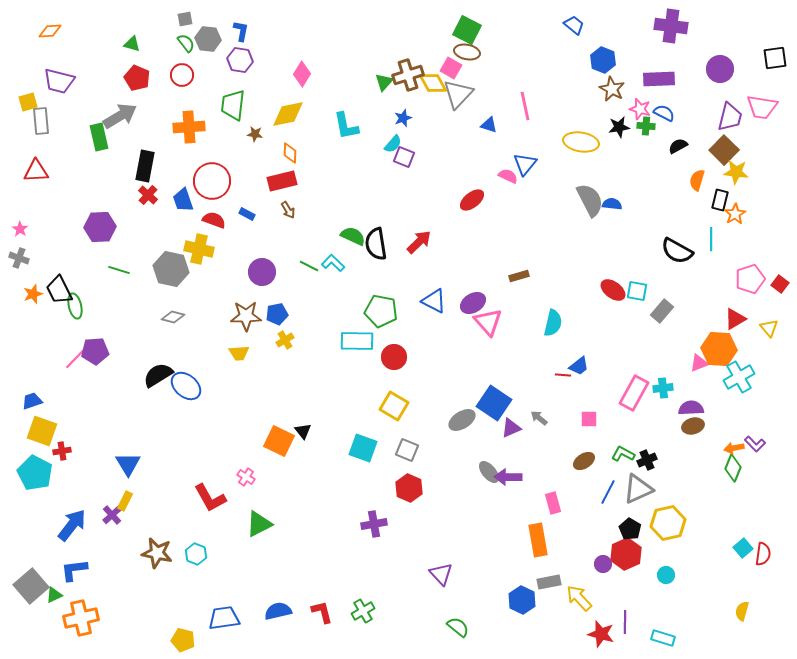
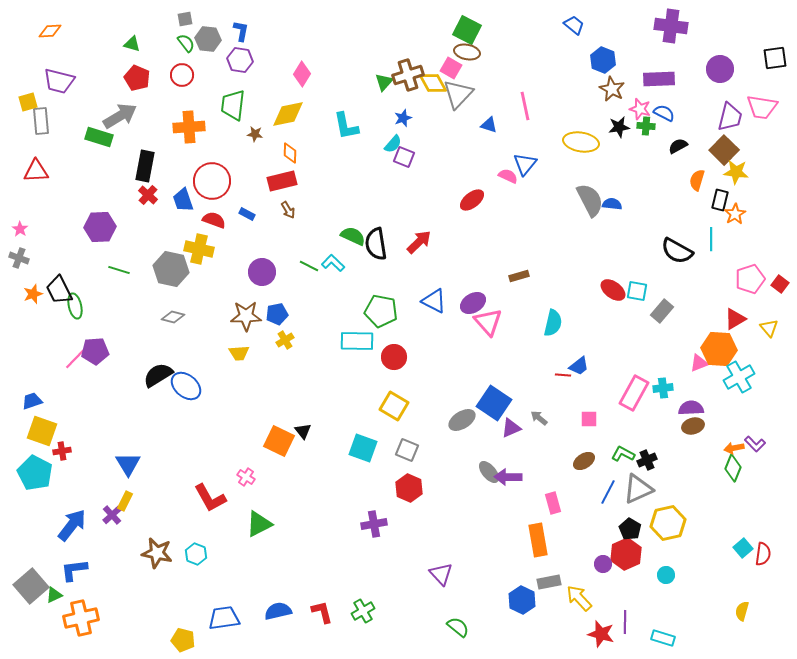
green rectangle at (99, 137): rotated 60 degrees counterclockwise
